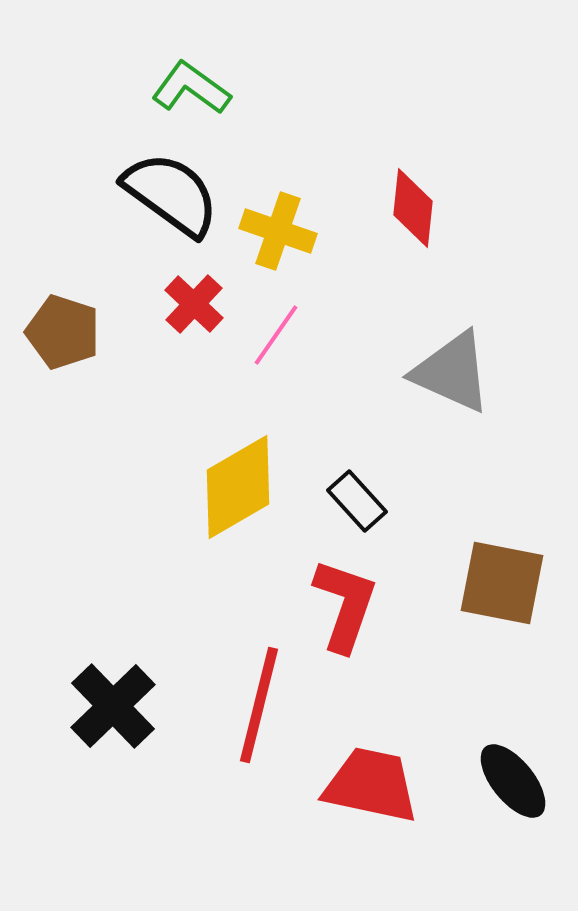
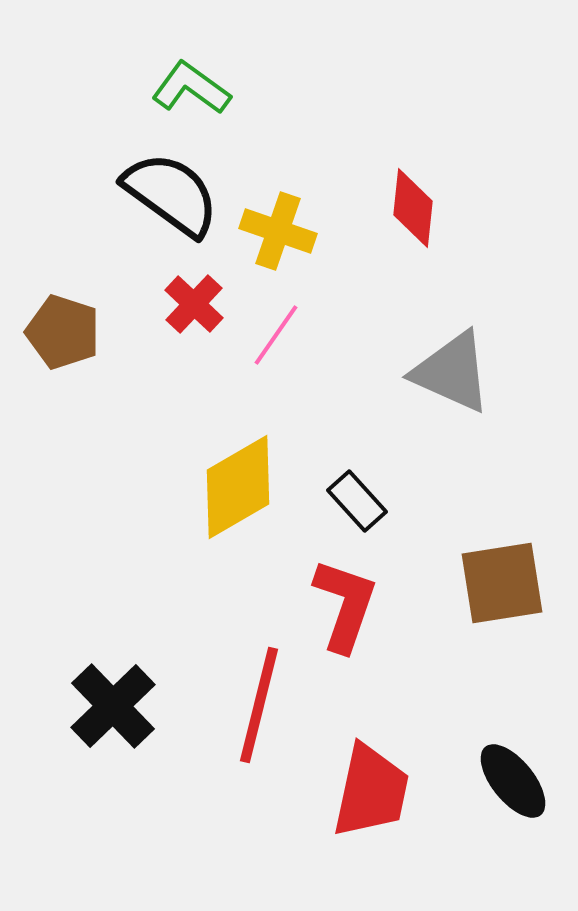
brown square: rotated 20 degrees counterclockwise
red trapezoid: moved 6 px down; rotated 90 degrees clockwise
